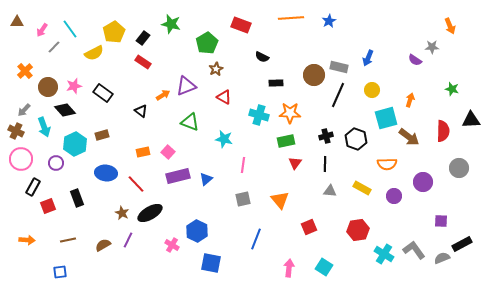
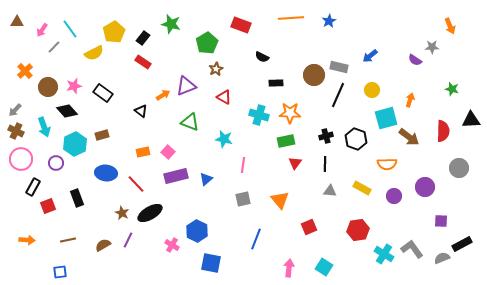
blue arrow at (368, 58): moved 2 px right, 2 px up; rotated 28 degrees clockwise
gray arrow at (24, 110): moved 9 px left
black diamond at (65, 110): moved 2 px right, 1 px down
purple rectangle at (178, 176): moved 2 px left
purple circle at (423, 182): moved 2 px right, 5 px down
gray L-shape at (414, 250): moved 2 px left, 1 px up
